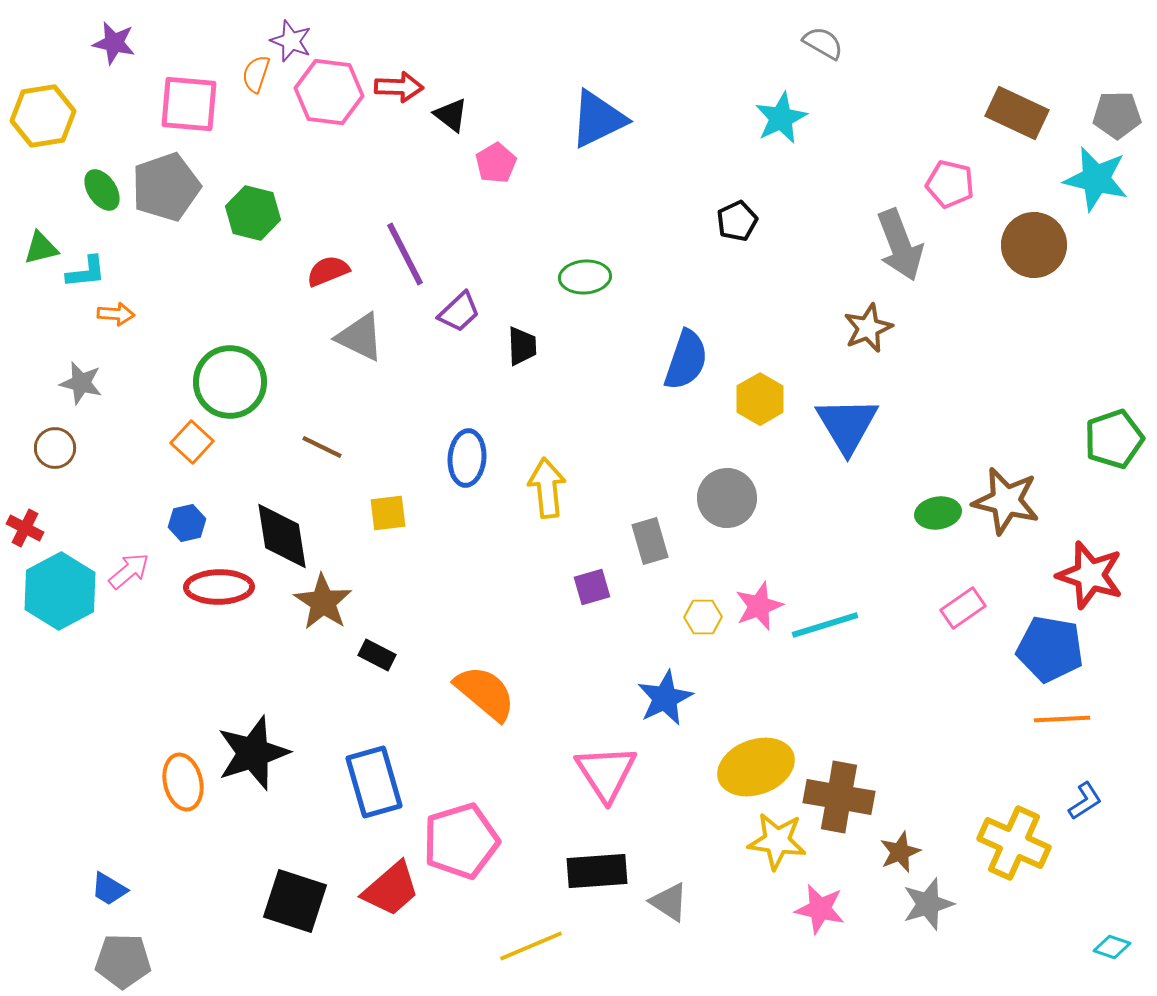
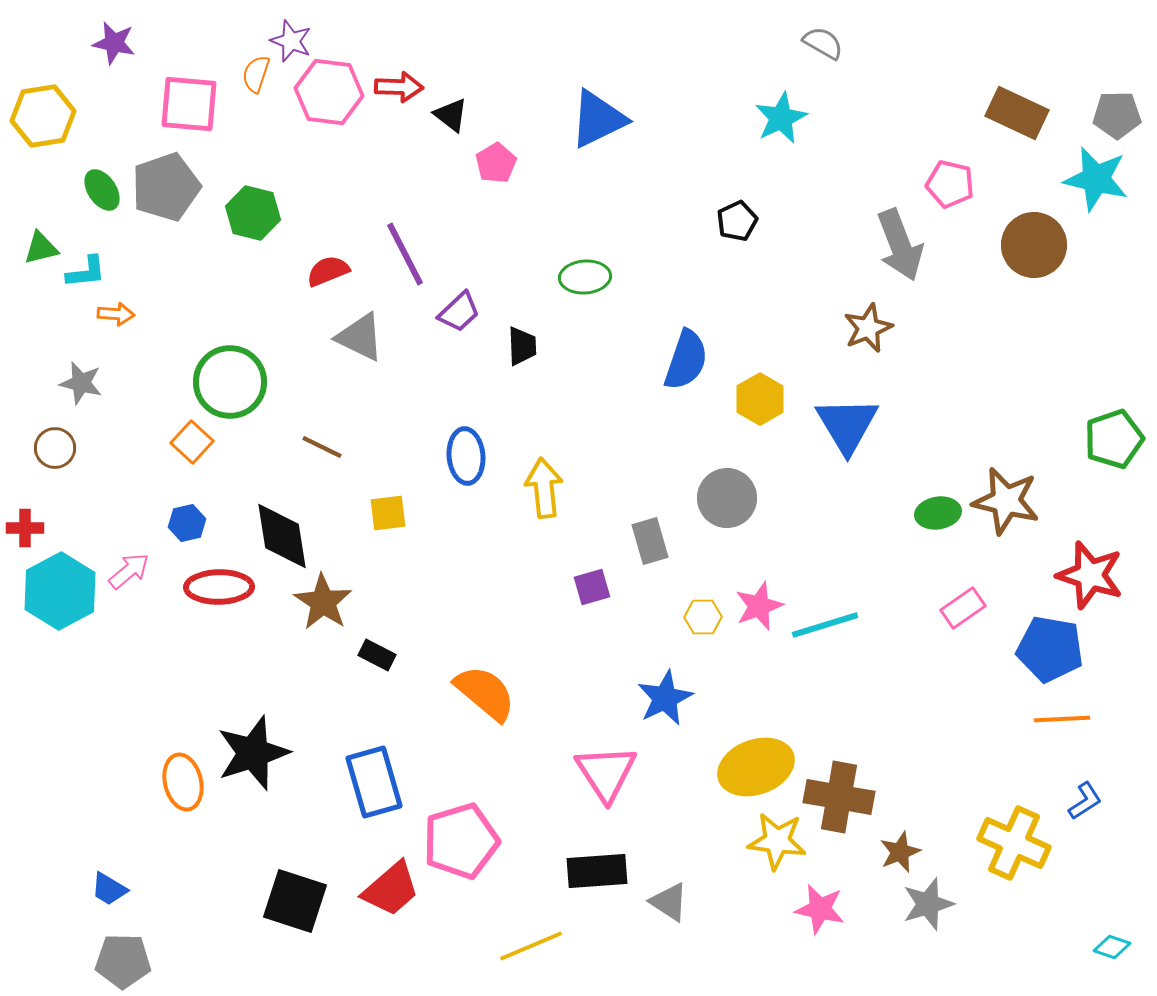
blue ellipse at (467, 458): moved 1 px left, 2 px up; rotated 10 degrees counterclockwise
yellow arrow at (547, 488): moved 3 px left
red cross at (25, 528): rotated 27 degrees counterclockwise
